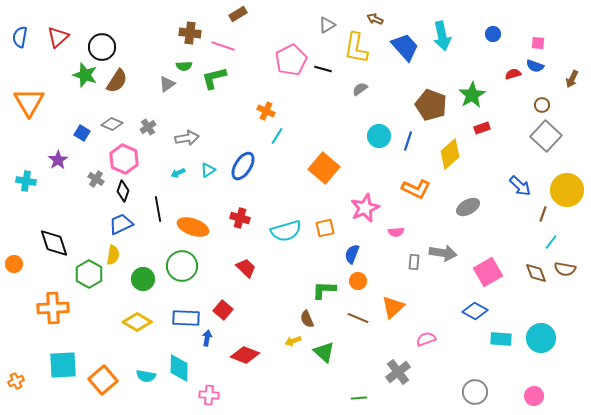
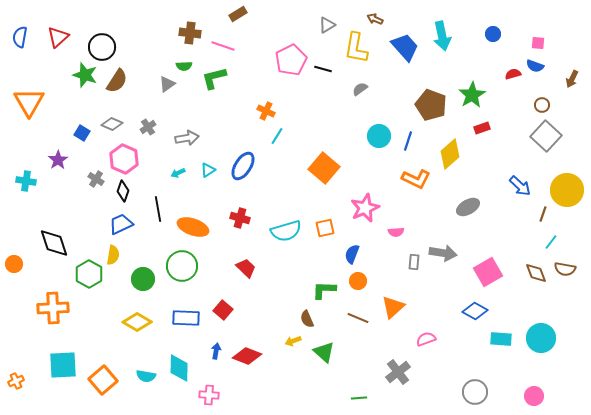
orange L-shape at (416, 189): moved 10 px up
blue arrow at (207, 338): moved 9 px right, 13 px down
red diamond at (245, 355): moved 2 px right, 1 px down
